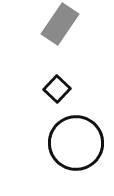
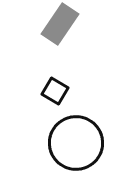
black square: moved 2 px left, 2 px down; rotated 12 degrees counterclockwise
